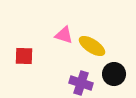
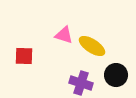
black circle: moved 2 px right, 1 px down
